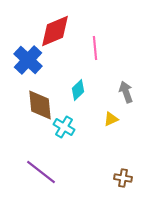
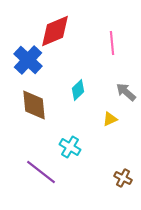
pink line: moved 17 px right, 5 px up
gray arrow: rotated 30 degrees counterclockwise
brown diamond: moved 6 px left
yellow triangle: moved 1 px left
cyan cross: moved 6 px right, 20 px down
brown cross: rotated 18 degrees clockwise
